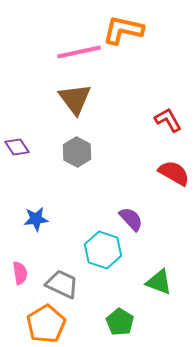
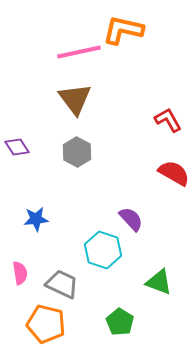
orange pentagon: rotated 27 degrees counterclockwise
